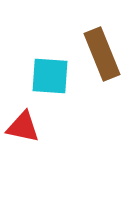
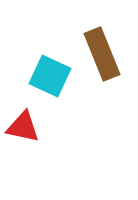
cyan square: rotated 21 degrees clockwise
